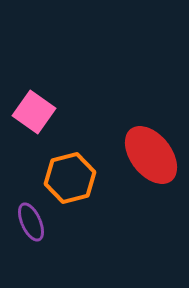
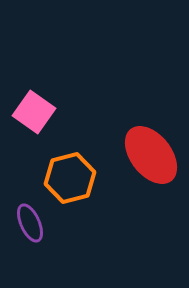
purple ellipse: moved 1 px left, 1 px down
